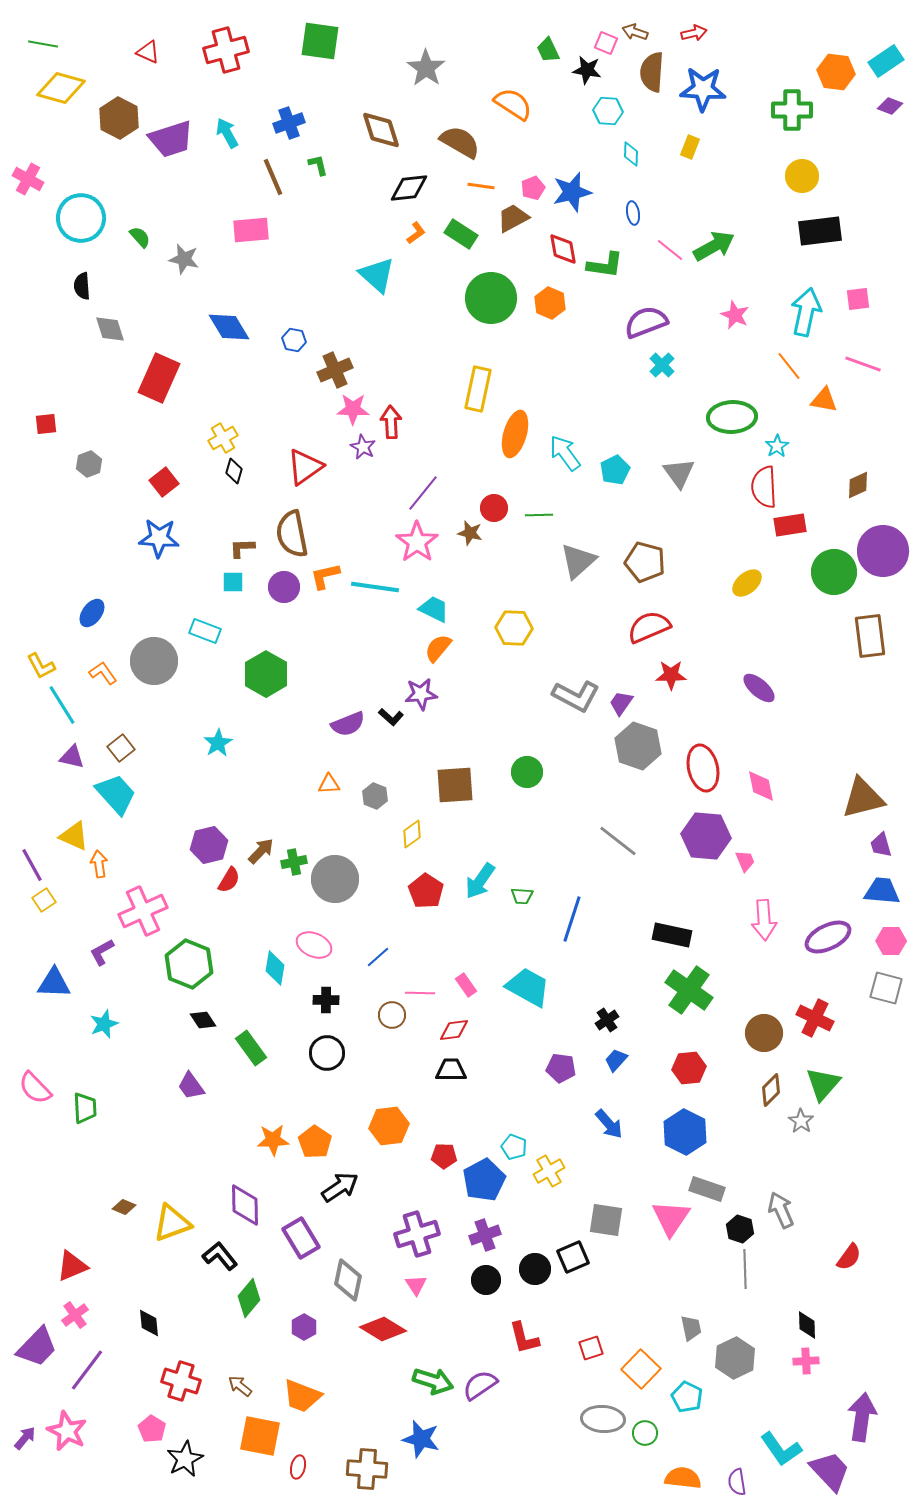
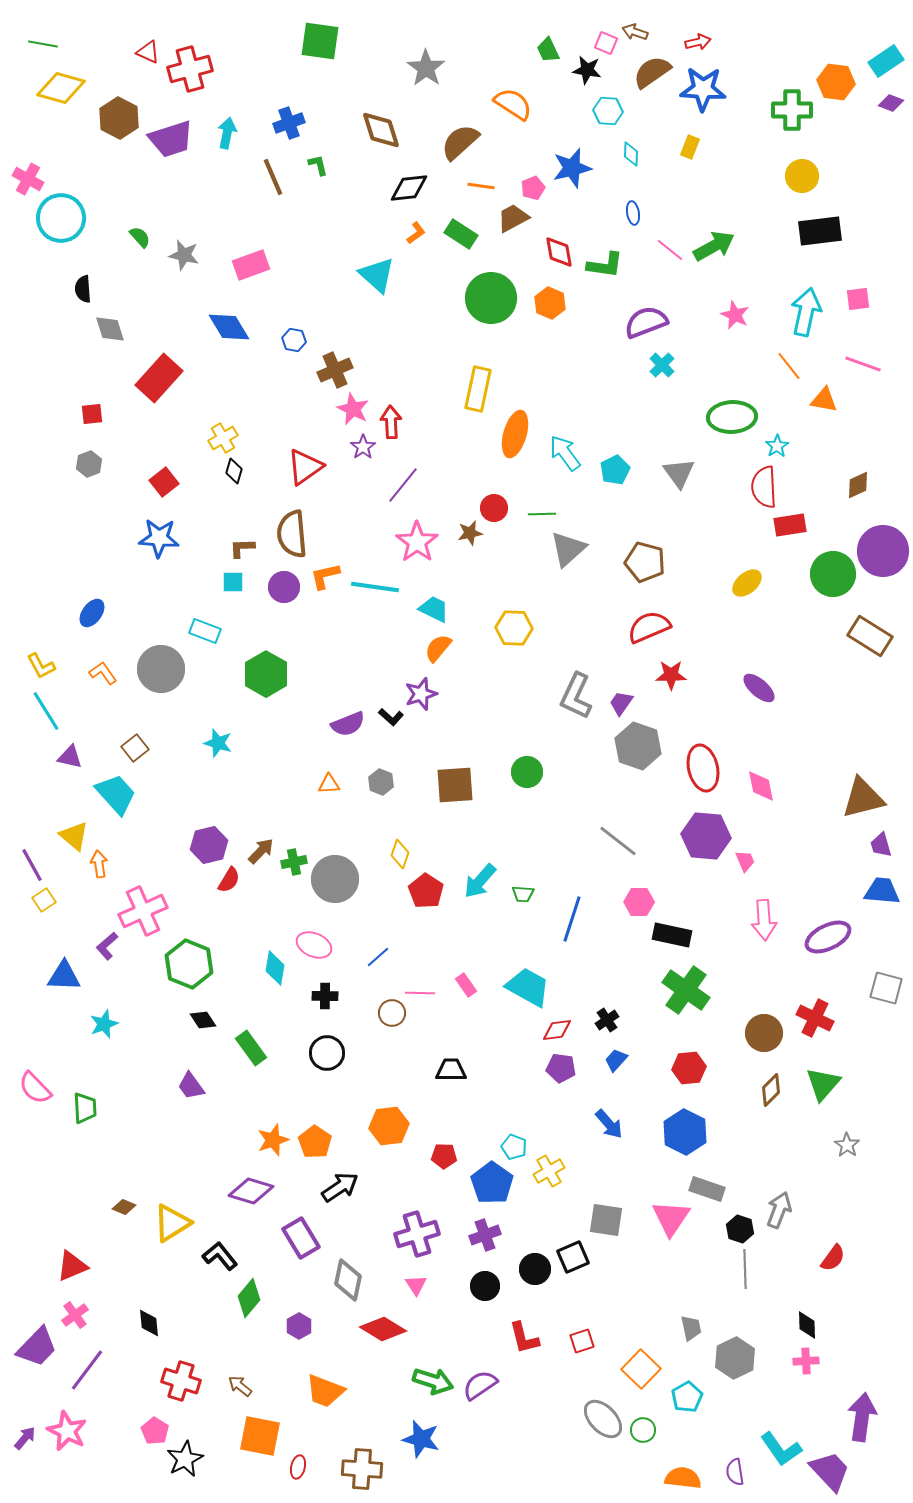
red arrow at (694, 33): moved 4 px right, 9 px down
red cross at (226, 50): moved 36 px left, 19 px down
brown semicircle at (652, 72): rotated 51 degrees clockwise
orange hexagon at (836, 72): moved 10 px down
purple diamond at (890, 106): moved 1 px right, 3 px up
cyan arrow at (227, 133): rotated 40 degrees clockwise
brown semicircle at (460, 142): rotated 72 degrees counterclockwise
blue star at (572, 192): moved 24 px up
cyan circle at (81, 218): moved 20 px left
pink rectangle at (251, 230): moved 35 px down; rotated 15 degrees counterclockwise
red diamond at (563, 249): moved 4 px left, 3 px down
gray star at (184, 259): moved 4 px up
black semicircle at (82, 286): moved 1 px right, 3 px down
red rectangle at (159, 378): rotated 18 degrees clockwise
pink star at (353, 409): rotated 24 degrees clockwise
red square at (46, 424): moved 46 px right, 10 px up
purple star at (363, 447): rotated 10 degrees clockwise
purple line at (423, 493): moved 20 px left, 8 px up
green line at (539, 515): moved 3 px right, 1 px up
brown star at (470, 533): rotated 25 degrees counterclockwise
brown semicircle at (292, 534): rotated 6 degrees clockwise
gray triangle at (578, 561): moved 10 px left, 12 px up
green circle at (834, 572): moved 1 px left, 2 px down
brown rectangle at (870, 636): rotated 51 degrees counterclockwise
gray circle at (154, 661): moved 7 px right, 8 px down
purple star at (421, 694): rotated 12 degrees counterclockwise
gray L-shape at (576, 696): rotated 87 degrees clockwise
cyan line at (62, 705): moved 16 px left, 6 px down
cyan star at (218, 743): rotated 24 degrees counterclockwise
brown square at (121, 748): moved 14 px right
purple triangle at (72, 757): moved 2 px left
gray hexagon at (375, 796): moved 6 px right, 14 px up
yellow diamond at (412, 834): moved 12 px left, 20 px down; rotated 36 degrees counterclockwise
yellow triangle at (74, 836): rotated 16 degrees clockwise
cyan arrow at (480, 881): rotated 6 degrees clockwise
green trapezoid at (522, 896): moved 1 px right, 2 px up
pink hexagon at (891, 941): moved 252 px left, 39 px up
purple L-shape at (102, 952): moved 5 px right, 6 px up; rotated 12 degrees counterclockwise
blue triangle at (54, 983): moved 10 px right, 7 px up
green cross at (689, 990): moved 3 px left
black cross at (326, 1000): moved 1 px left, 4 px up
brown circle at (392, 1015): moved 2 px up
red diamond at (454, 1030): moved 103 px right
gray star at (801, 1121): moved 46 px right, 24 px down
orange star at (273, 1140): rotated 16 degrees counterclockwise
blue pentagon at (484, 1180): moved 8 px right, 3 px down; rotated 9 degrees counterclockwise
purple diamond at (245, 1205): moved 6 px right, 14 px up; rotated 72 degrees counterclockwise
gray arrow at (781, 1210): moved 2 px left; rotated 45 degrees clockwise
yellow triangle at (172, 1223): rotated 12 degrees counterclockwise
red semicircle at (849, 1257): moved 16 px left, 1 px down
black circle at (486, 1280): moved 1 px left, 6 px down
purple hexagon at (304, 1327): moved 5 px left, 1 px up
red square at (591, 1348): moved 9 px left, 7 px up
orange trapezoid at (302, 1396): moved 23 px right, 5 px up
cyan pentagon at (687, 1397): rotated 16 degrees clockwise
gray ellipse at (603, 1419): rotated 42 degrees clockwise
pink pentagon at (152, 1429): moved 3 px right, 2 px down
green circle at (645, 1433): moved 2 px left, 3 px up
brown cross at (367, 1469): moved 5 px left
purple semicircle at (737, 1482): moved 2 px left, 10 px up
